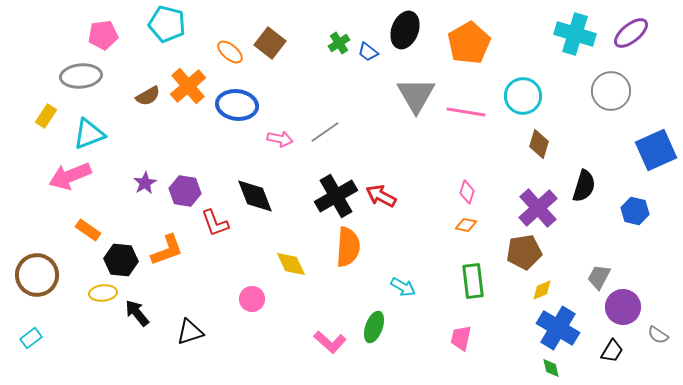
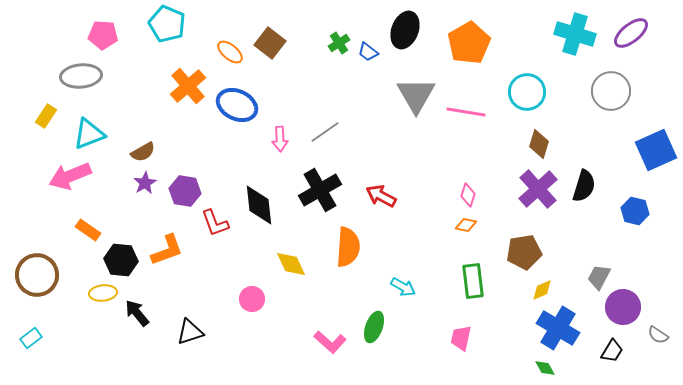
cyan pentagon at (167, 24): rotated 9 degrees clockwise
pink pentagon at (103, 35): rotated 12 degrees clockwise
brown semicircle at (148, 96): moved 5 px left, 56 px down
cyan circle at (523, 96): moved 4 px right, 4 px up
blue ellipse at (237, 105): rotated 18 degrees clockwise
pink arrow at (280, 139): rotated 75 degrees clockwise
pink diamond at (467, 192): moved 1 px right, 3 px down
black diamond at (255, 196): moved 4 px right, 9 px down; rotated 15 degrees clockwise
black cross at (336, 196): moved 16 px left, 6 px up
purple cross at (538, 208): moved 19 px up
green diamond at (551, 368): moved 6 px left; rotated 15 degrees counterclockwise
